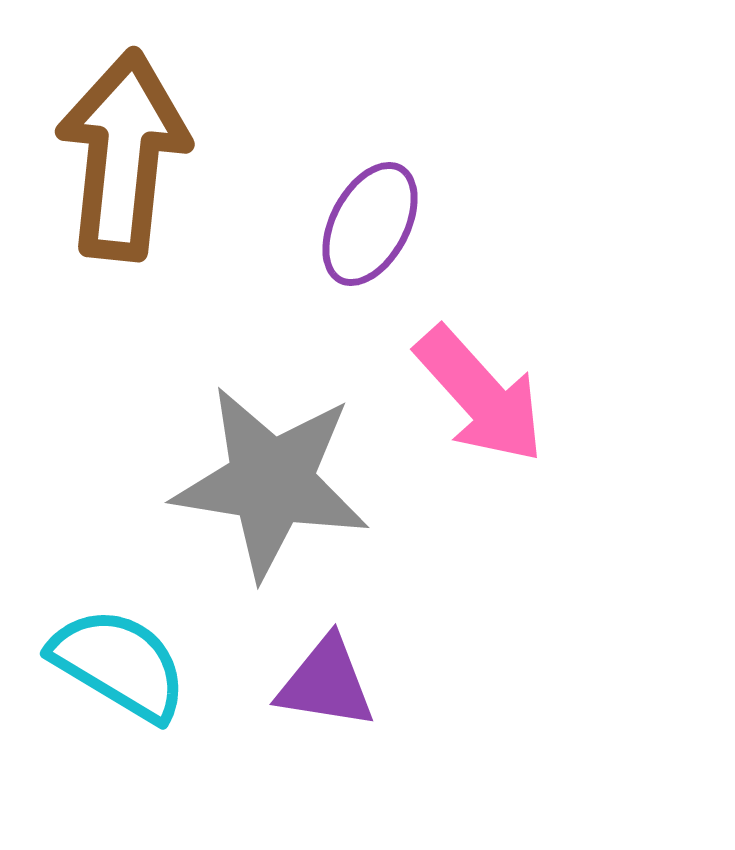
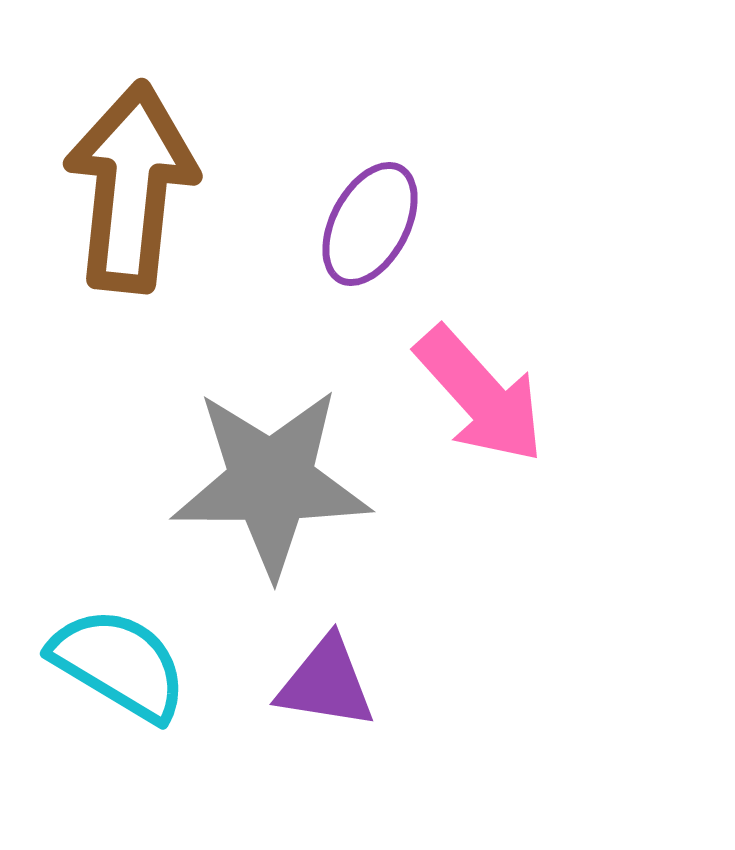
brown arrow: moved 8 px right, 32 px down
gray star: rotated 9 degrees counterclockwise
